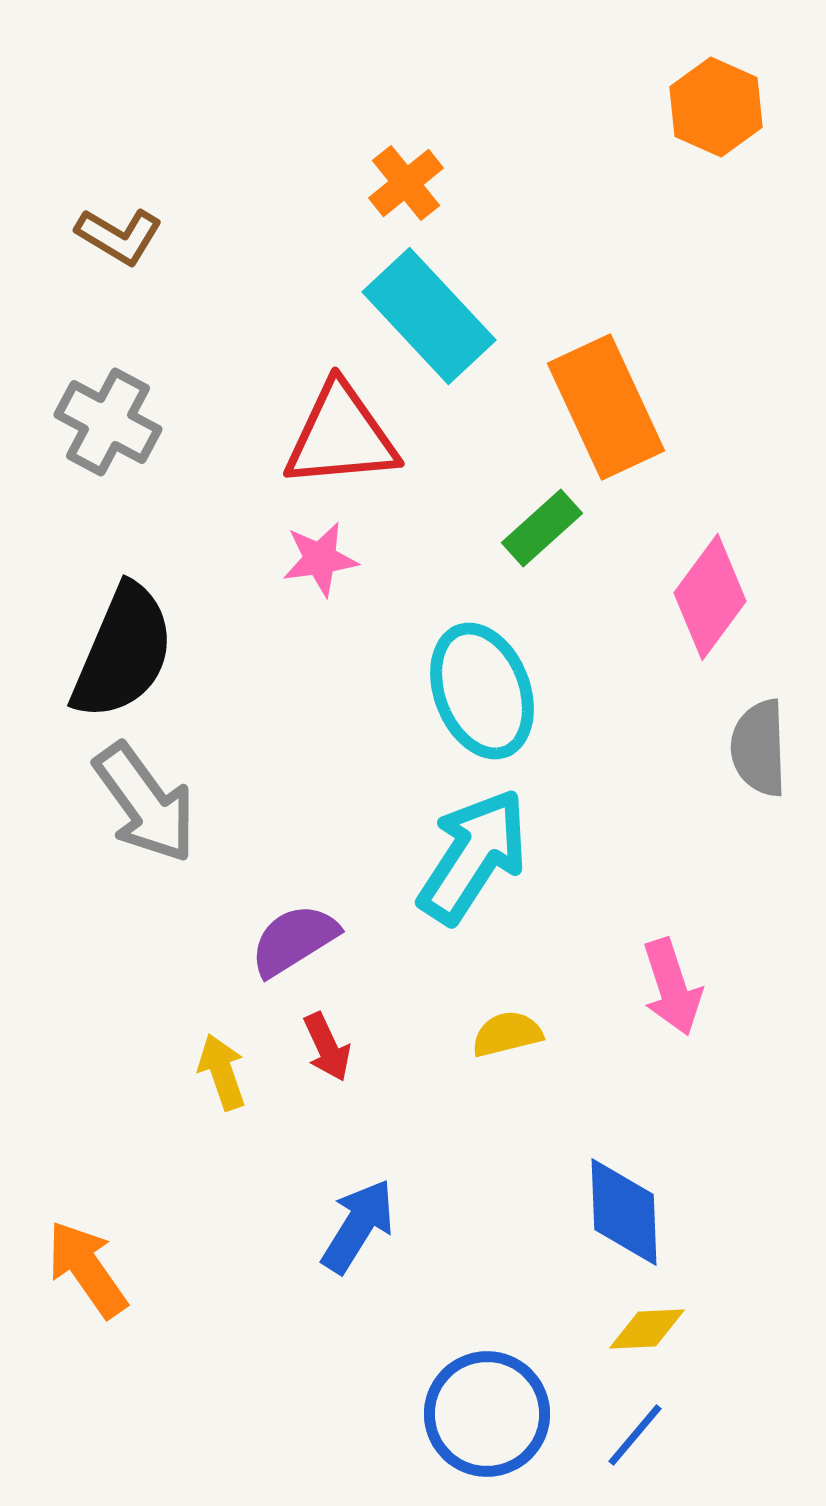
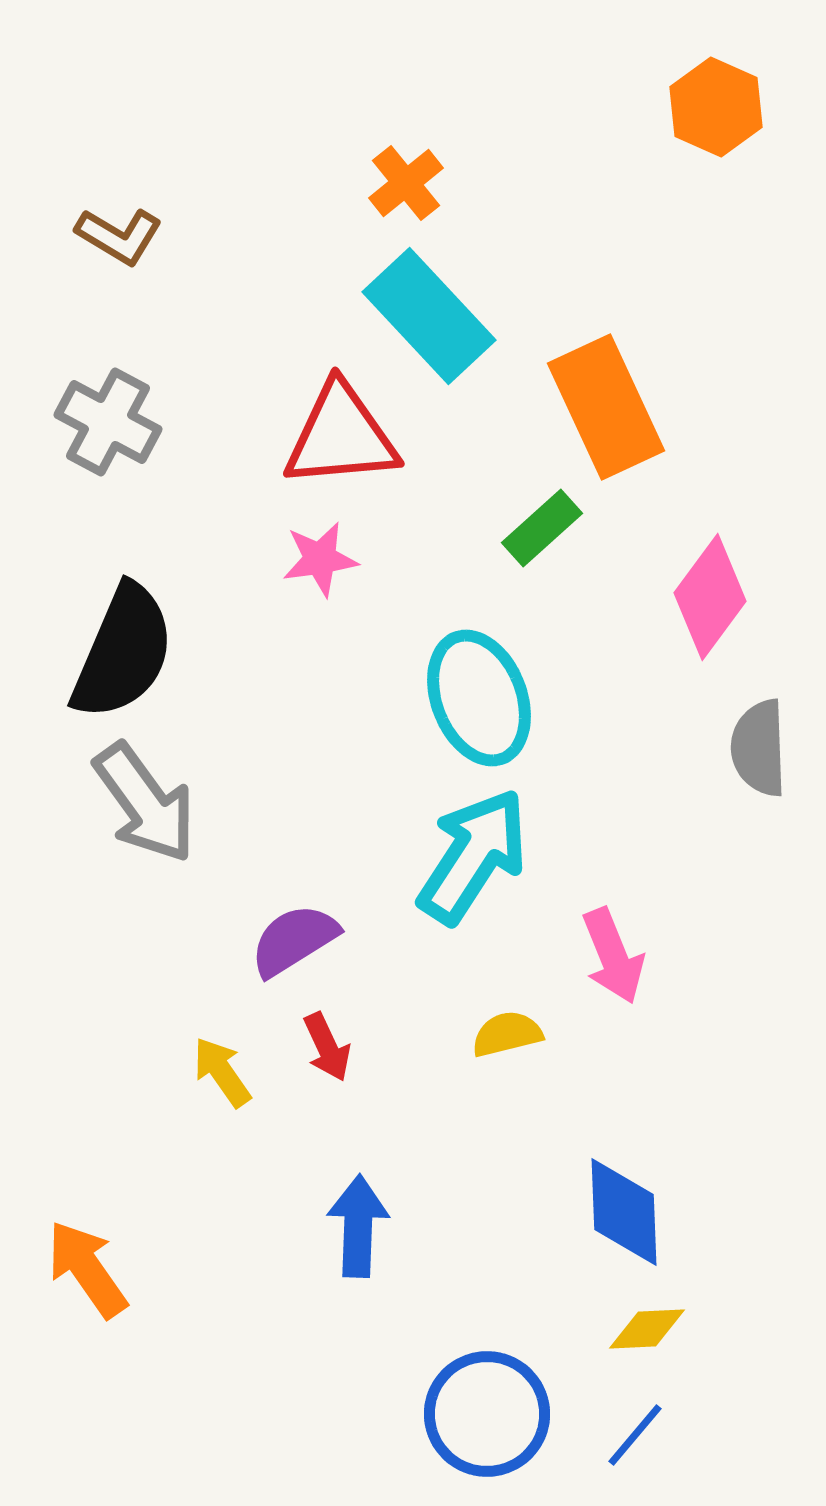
cyan ellipse: moved 3 px left, 7 px down
pink arrow: moved 59 px left, 31 px up; rotated 4 degrees counterclockwise
yellow arrow: rotated 16 degrees counterclockwise
blue arrow: rotated 30 degrees counterclockwise
